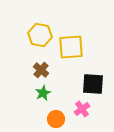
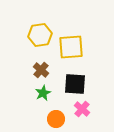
yellow hexagon: rotated 20 degrees counterclockwise
black square: moved 18 px left
pink cross: rotated 14 degrees counterclockwise
